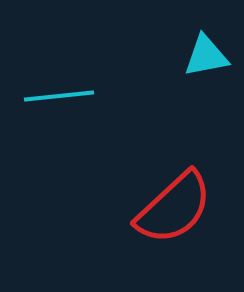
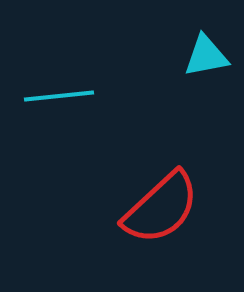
red semicircle: moved 13 px left
